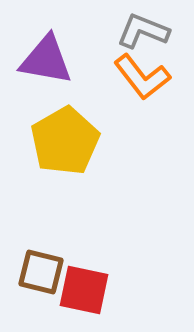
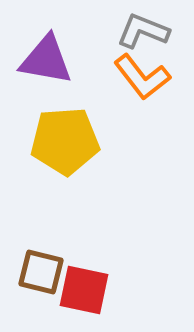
yellow pentagon: rotated 26 degrees clockwise
